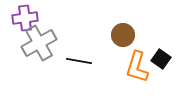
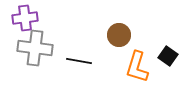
brown circle: moved 4 px left
gray cross: moved 4 px left, 5 px down; rotated 36 degrees clockwise
black square: moved 7 px right, 3 px up
